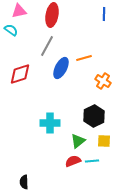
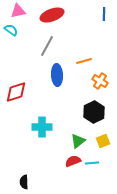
pink triangle: moved 1 px left
red ellipse: rotated 60 degrees clockwise
orange line: moved 3 px down
blue ellipse: moved 4 px left, 7 px down; rotated 30 degrees counterclockwise
red diamond: moved 4 px left, 18 px down
orange cross: moved 3 px left
black hexagon: moved 4 px up
cyan cross: moved 8 px left, 4 px down
yellow square: moved 1 px left; rotated 24 degrees counterclockwise
cyan line: moved 2 px down
